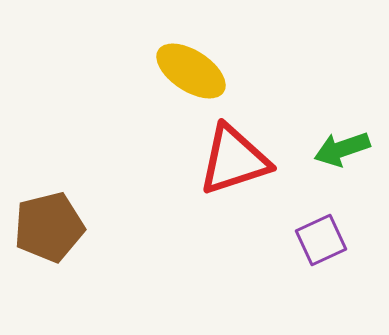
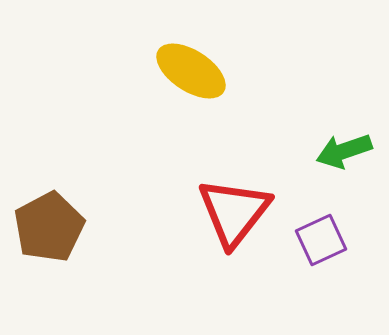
green arrow: moved 2 px right, 2 px down
red triangle: moved 52 px down; rotated 34 degrees counterclockwise
brown pentagon: rotated 14 degrees counterclockwise
